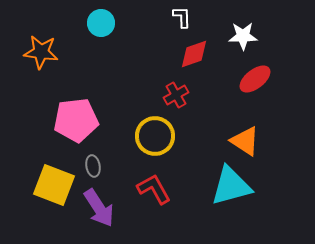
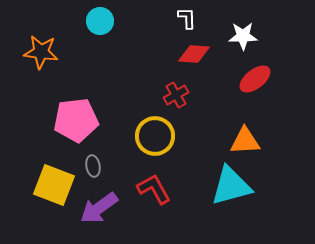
white L-shape: moved 5 px right, 1 px down
cyan circle: moved 1 px left, 2 px up
red diamond: rotated 24 degrees clockwise
orange triangle: rotated 36 degrees counterclockwise
purple arrow: rotated 87 degrees clockwise
